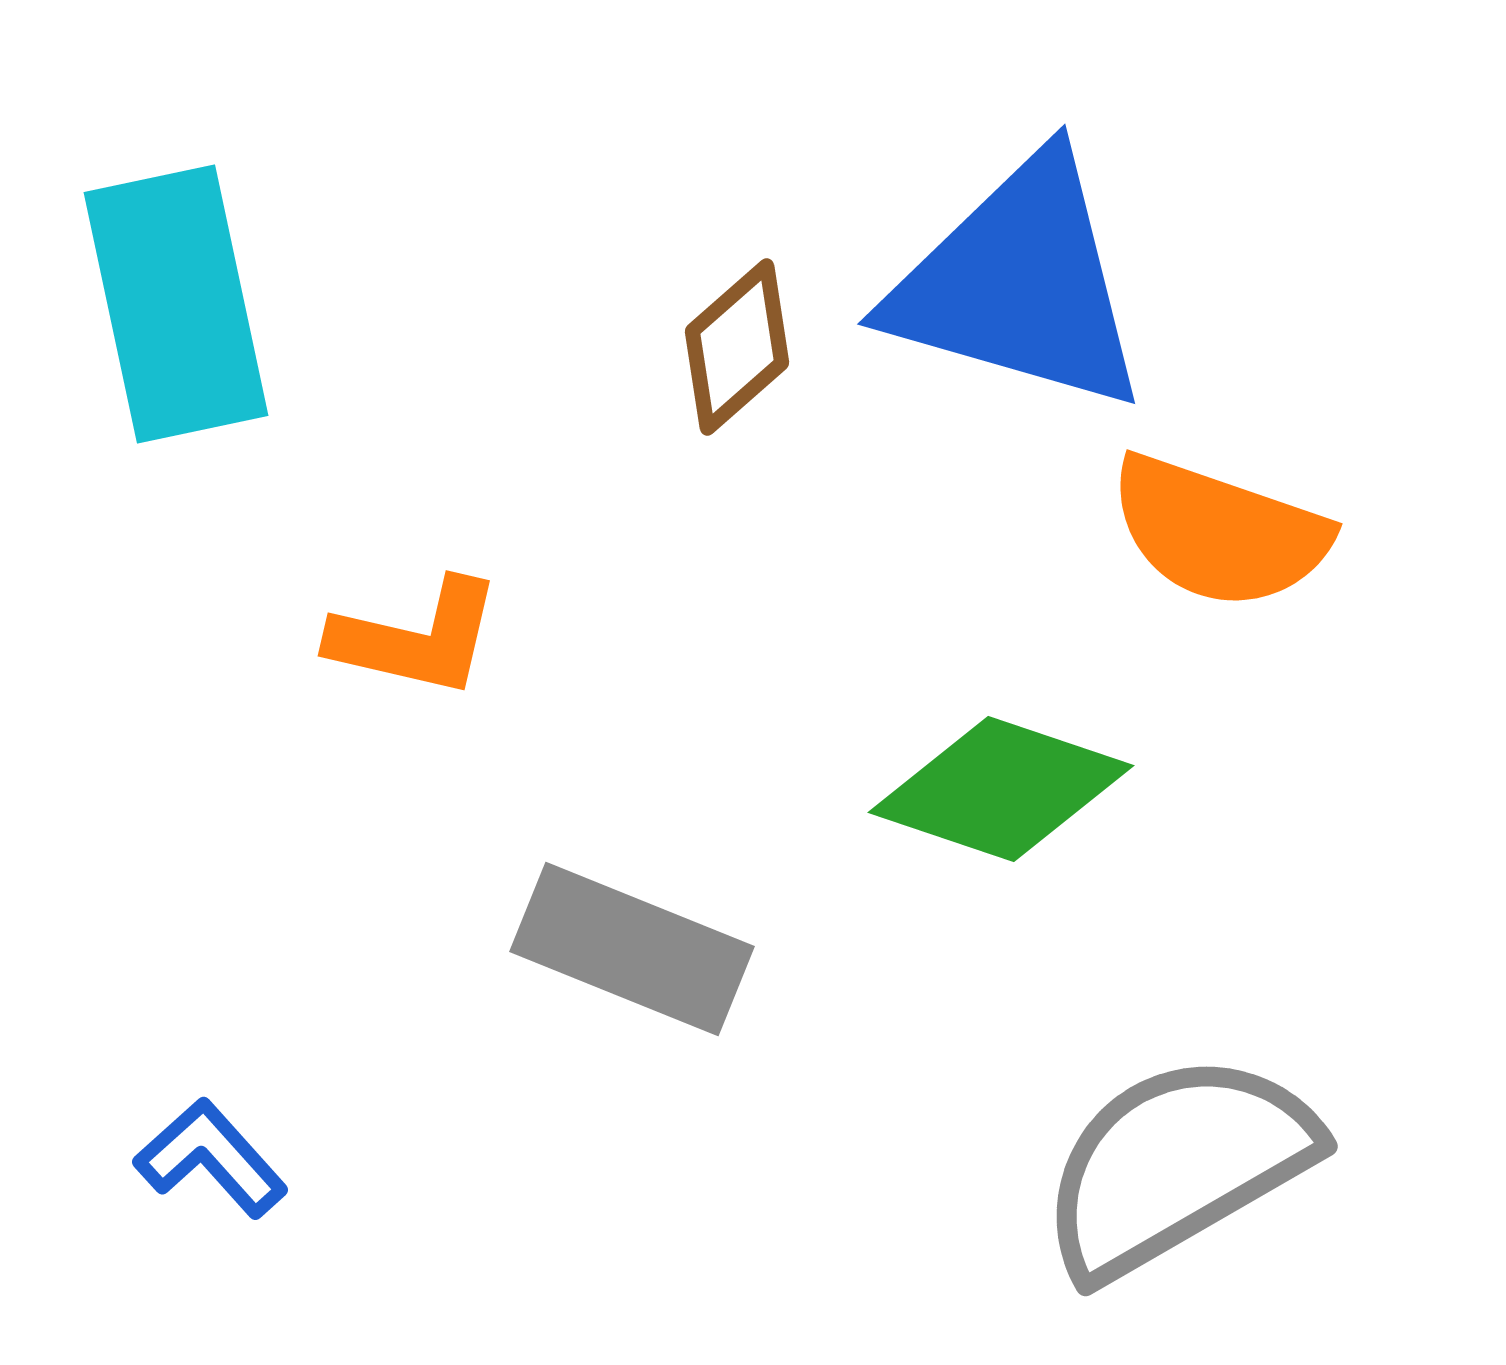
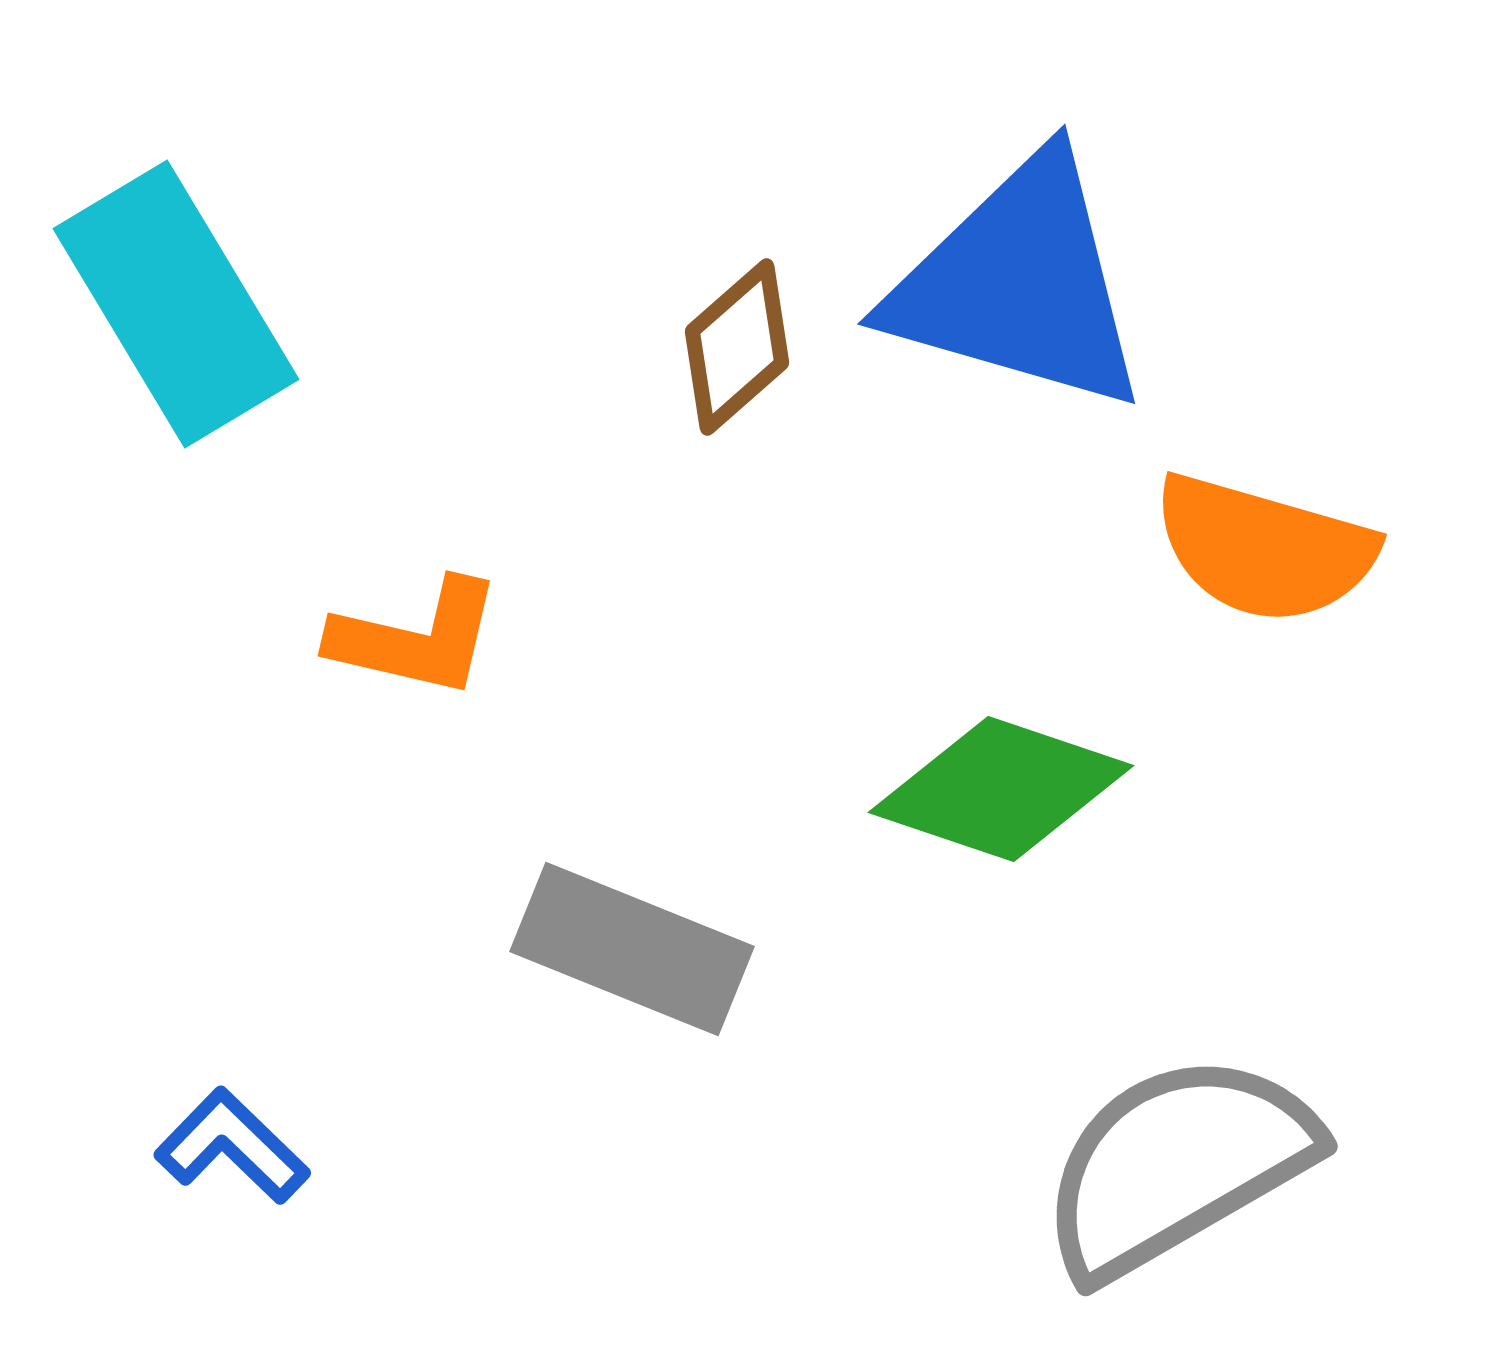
cyan rectangle: rotated 19 degrees counterclockwise
orange semicircle: moved 45 px right, 17 px down; rotated 3 degrees counterclockwise
blue L-shape: moved 21 px right, 12 px up; rotated 4 degrees counterclockwise
